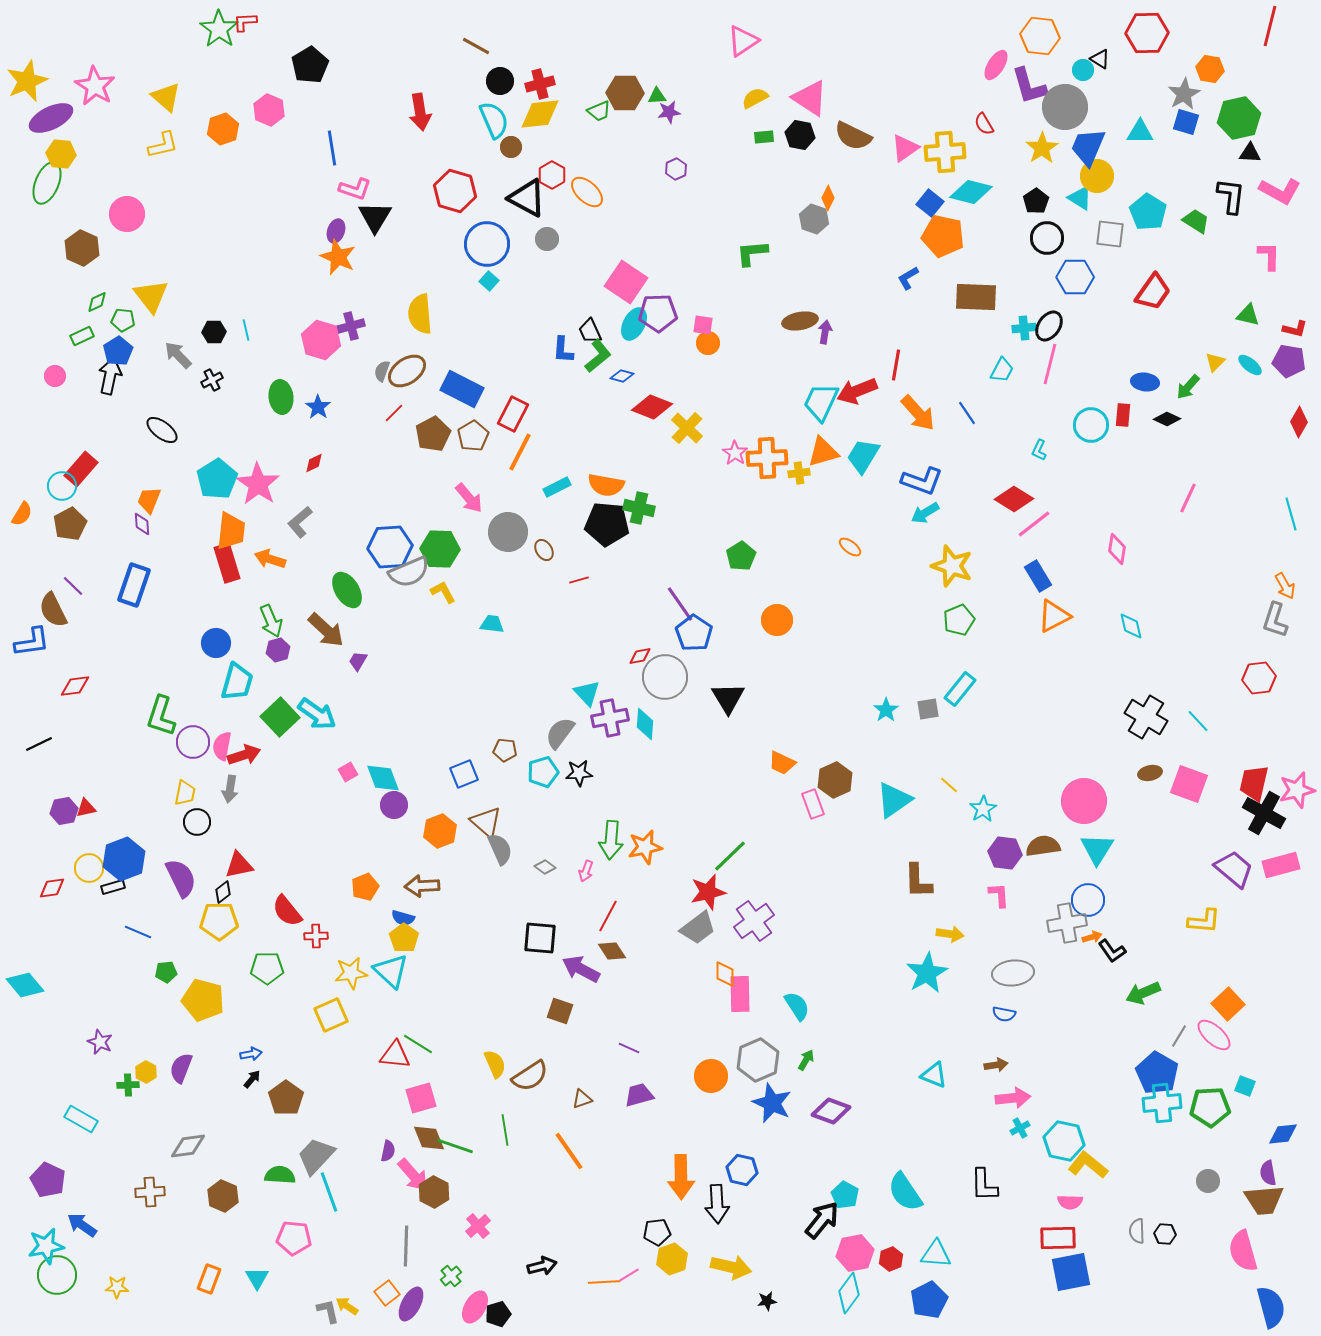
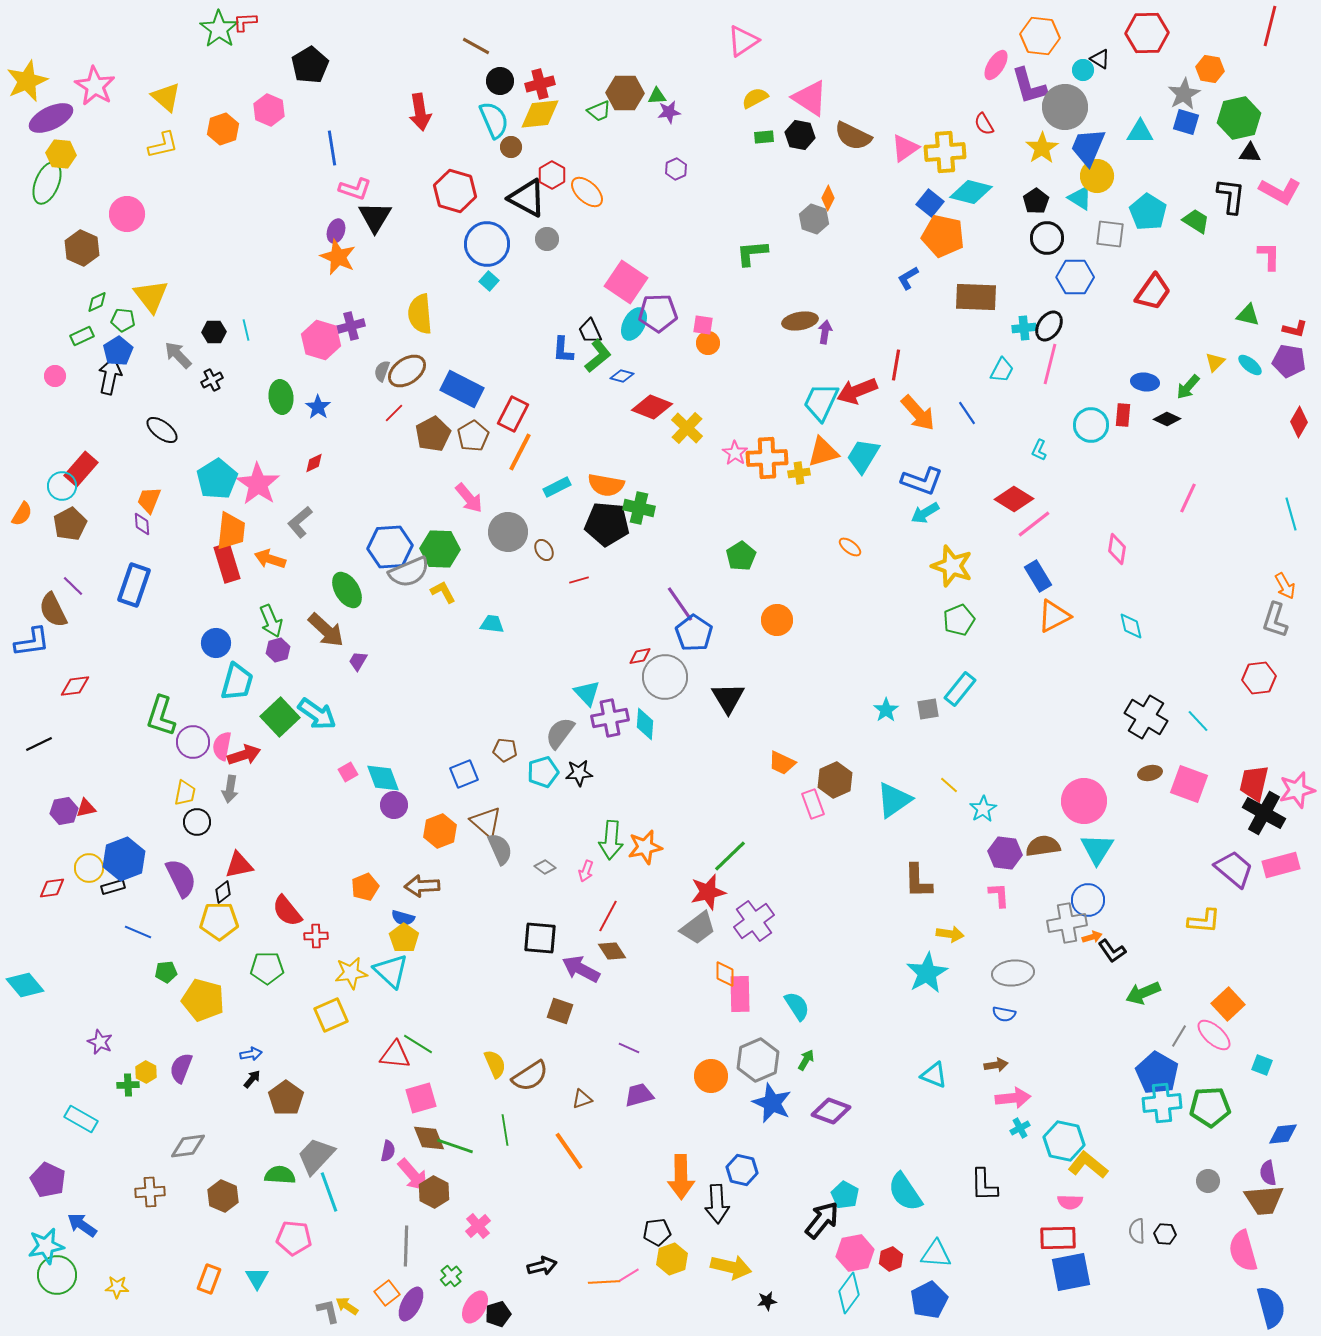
cyan square at (1245, 1086): moved 17 px right, 21 px up
